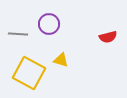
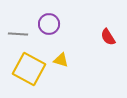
red semicircle: rotated 72 degrees clockwise
yellow square: moved 4 px up
